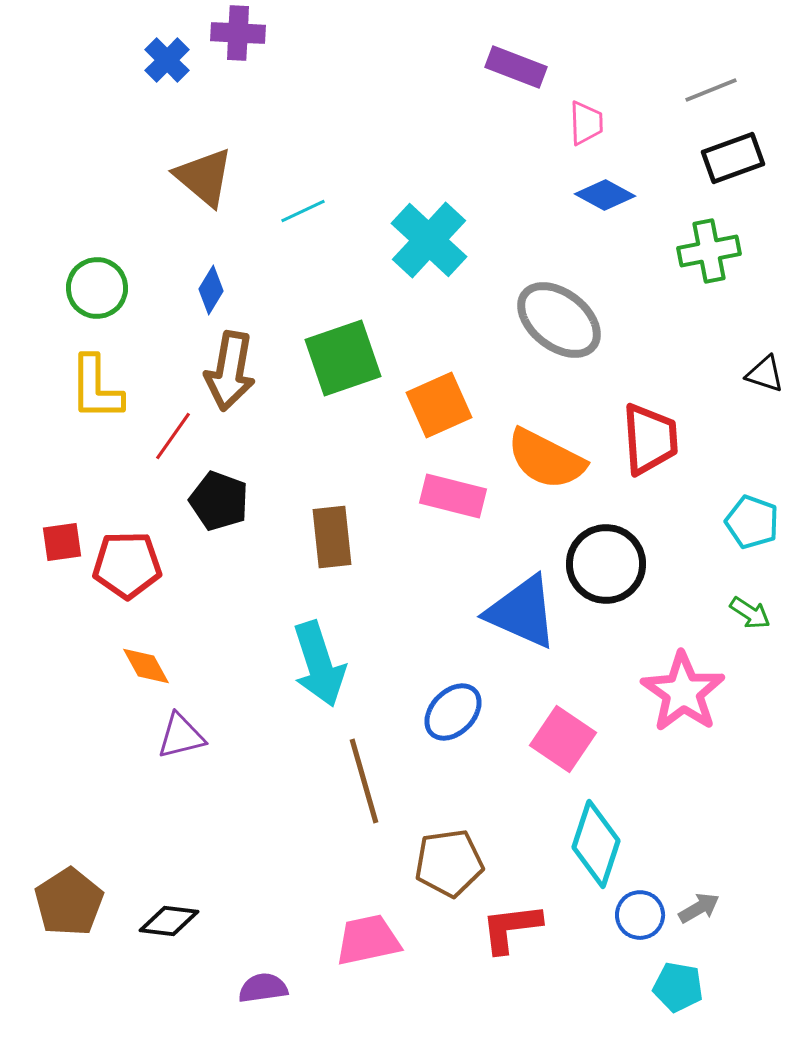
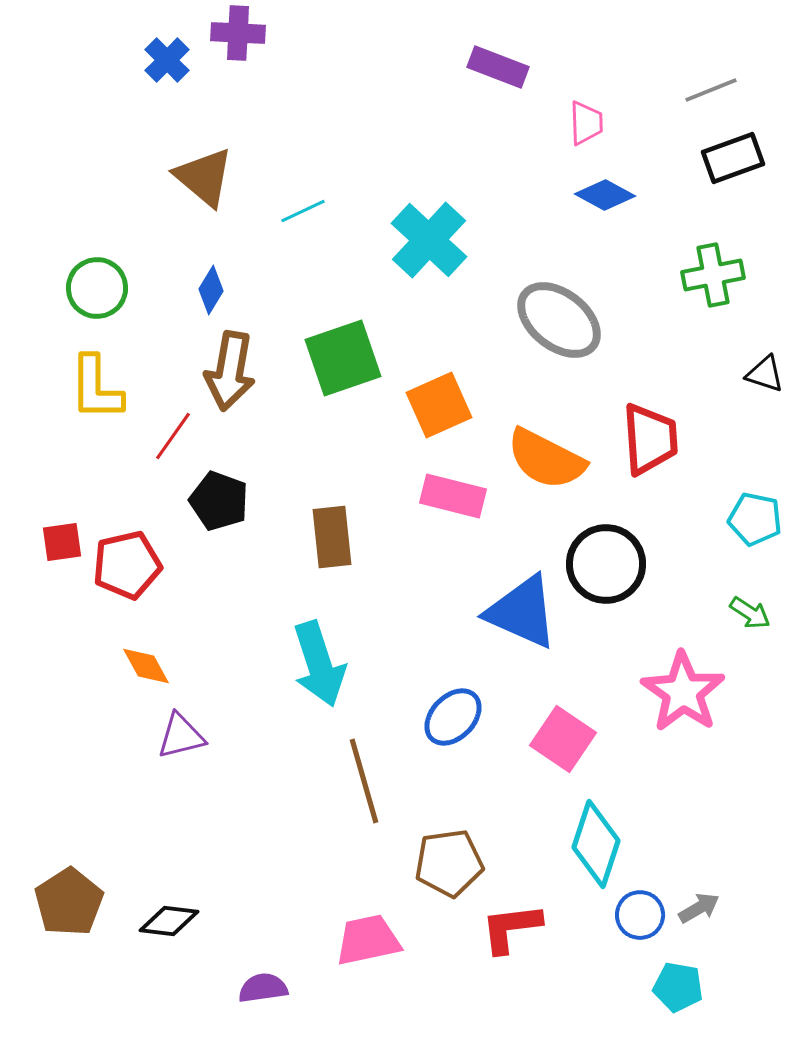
purple rectangle at (516, 67): moved 18 px left
green cross at (709, 251): moved 4 px right, 24 px down
cyan pentagon at (752, 522): moved 3 px right, 3 px up; rotated 8 degrees counterclockwise
red pentagon at (127, 565): rotated 12 degrees counterclockwise
blue ellipse at (453, 712): moved 5 px down
